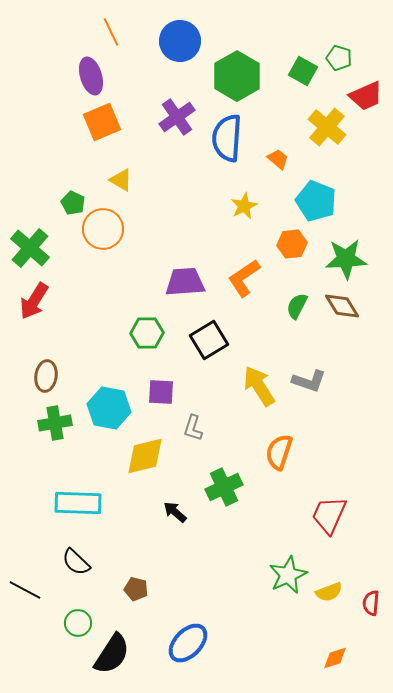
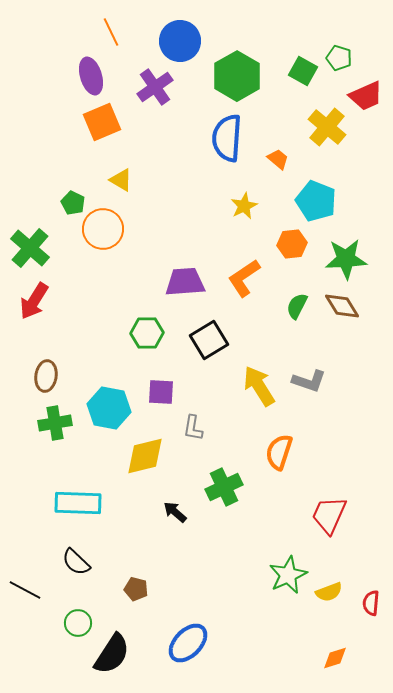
purple cross at (177, 117): moved 22 px left, 30 px up
gray L-shape at (193, 428): rotated 8 degrees counterclockwise
